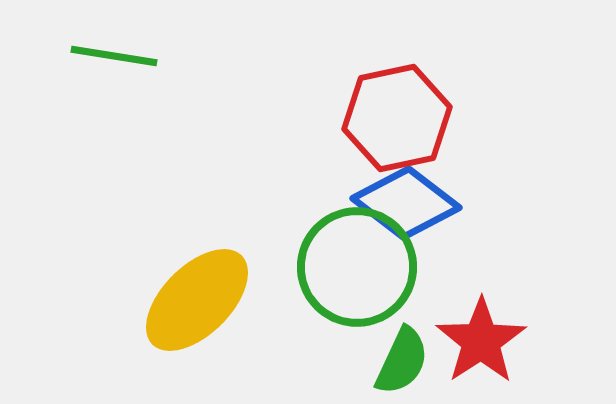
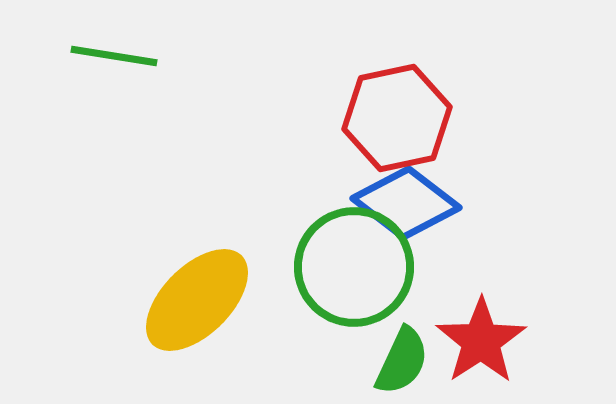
green circle: moved 3 px left
